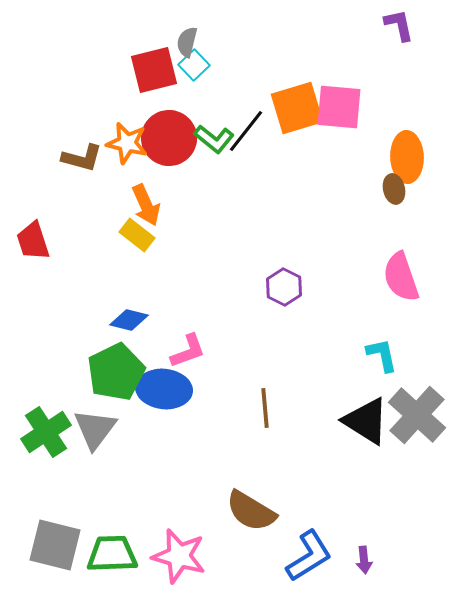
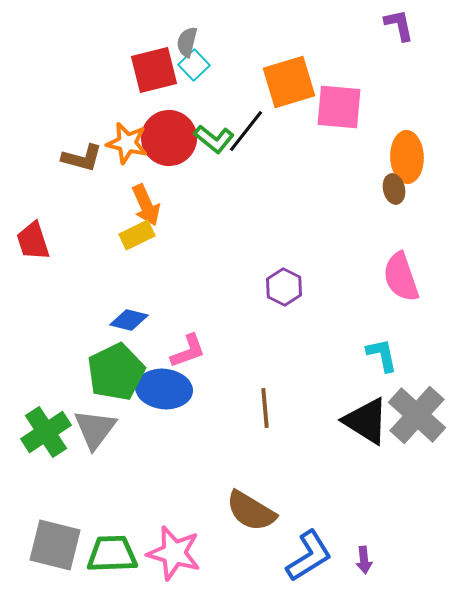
orange square: moved 8 px left, 26 px up
yellow rectangle: rotated 64 degrees counterclockwise
pink star: moved 5 px left, 3 px up
